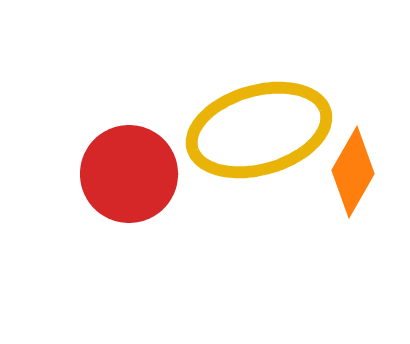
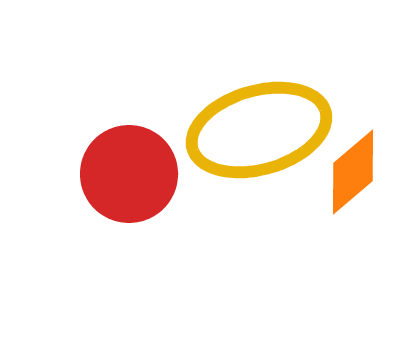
orange diamond: rotated 20 degrees clockwise
